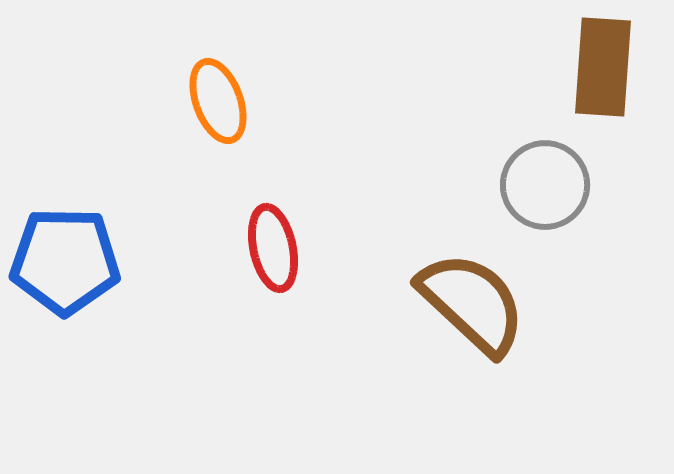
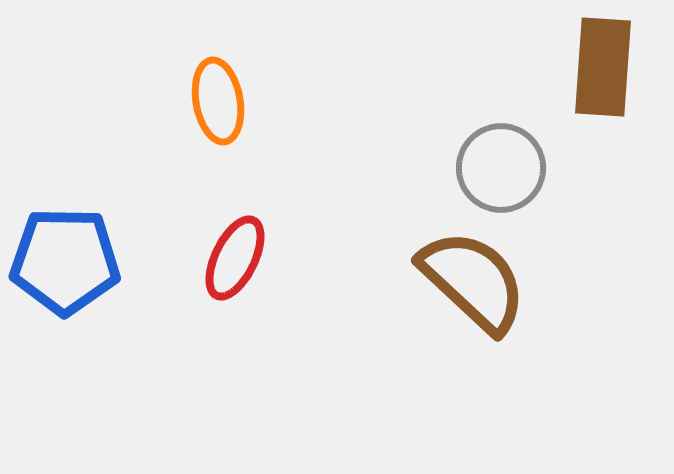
orange ellipse: rotated 10 degrees clockwise
gray circle: moved 44 px left, 17 px up
red ellipse: moved 38 px left, 10 px down; rotated 38 degrees clockwise
brown semicircle: moved 1 px right, 22 px up
